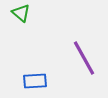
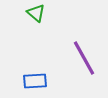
green triangle: moved 15 px right
